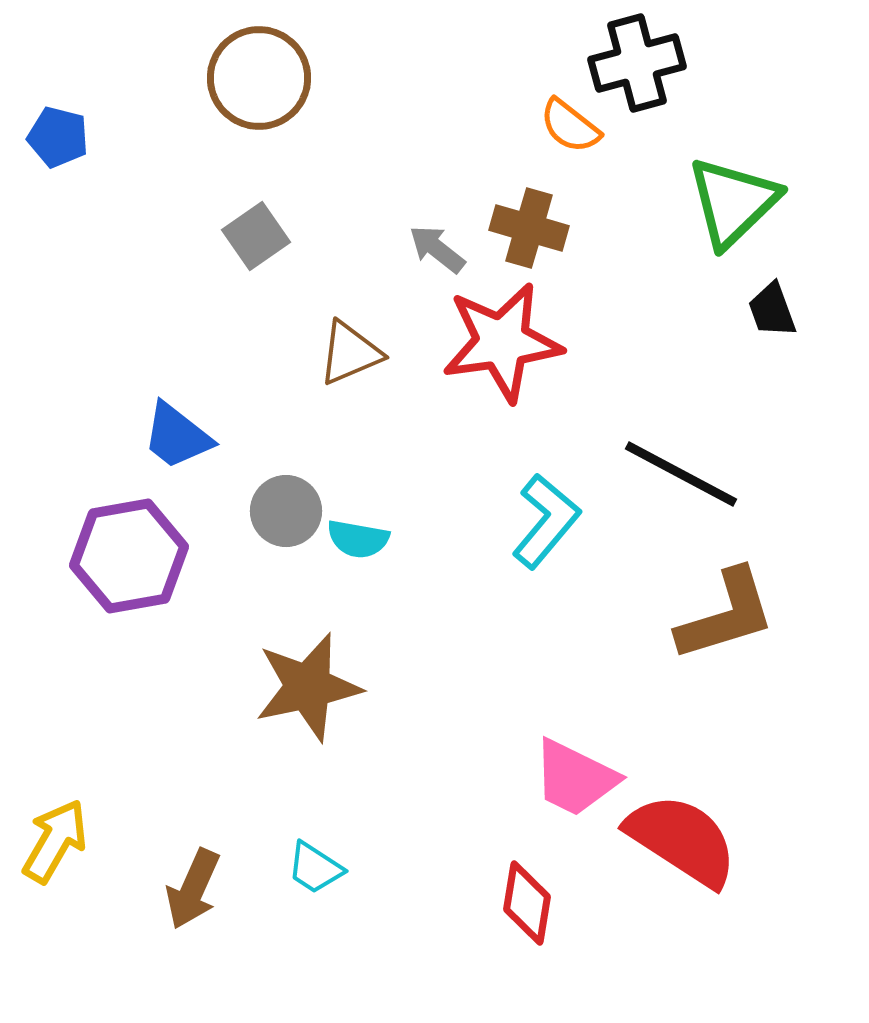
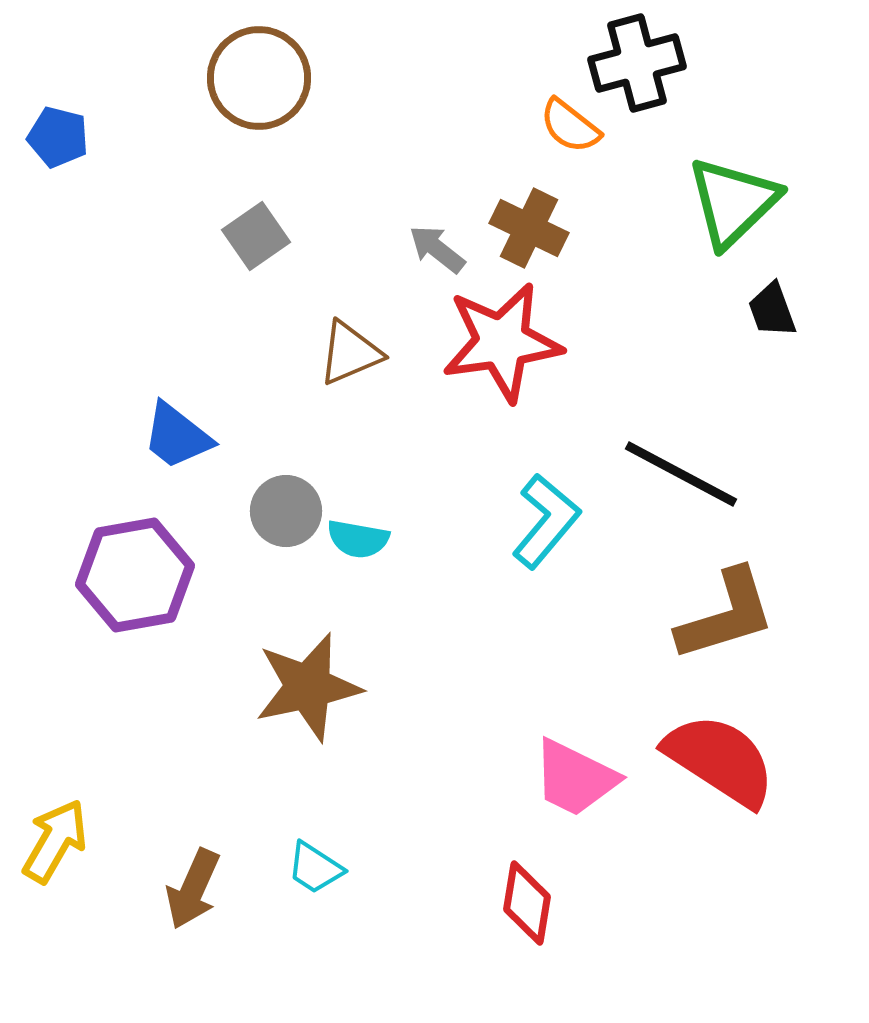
brown cross: rotated 10 degrees clockwise
purple hexagon: moved 6 px right, 19 px down
red semicircle: moved 38 px right, 80 px up
